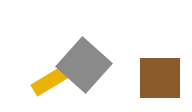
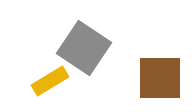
gray square: moved 17 px up; rotated 8 degrees counterclockwise
